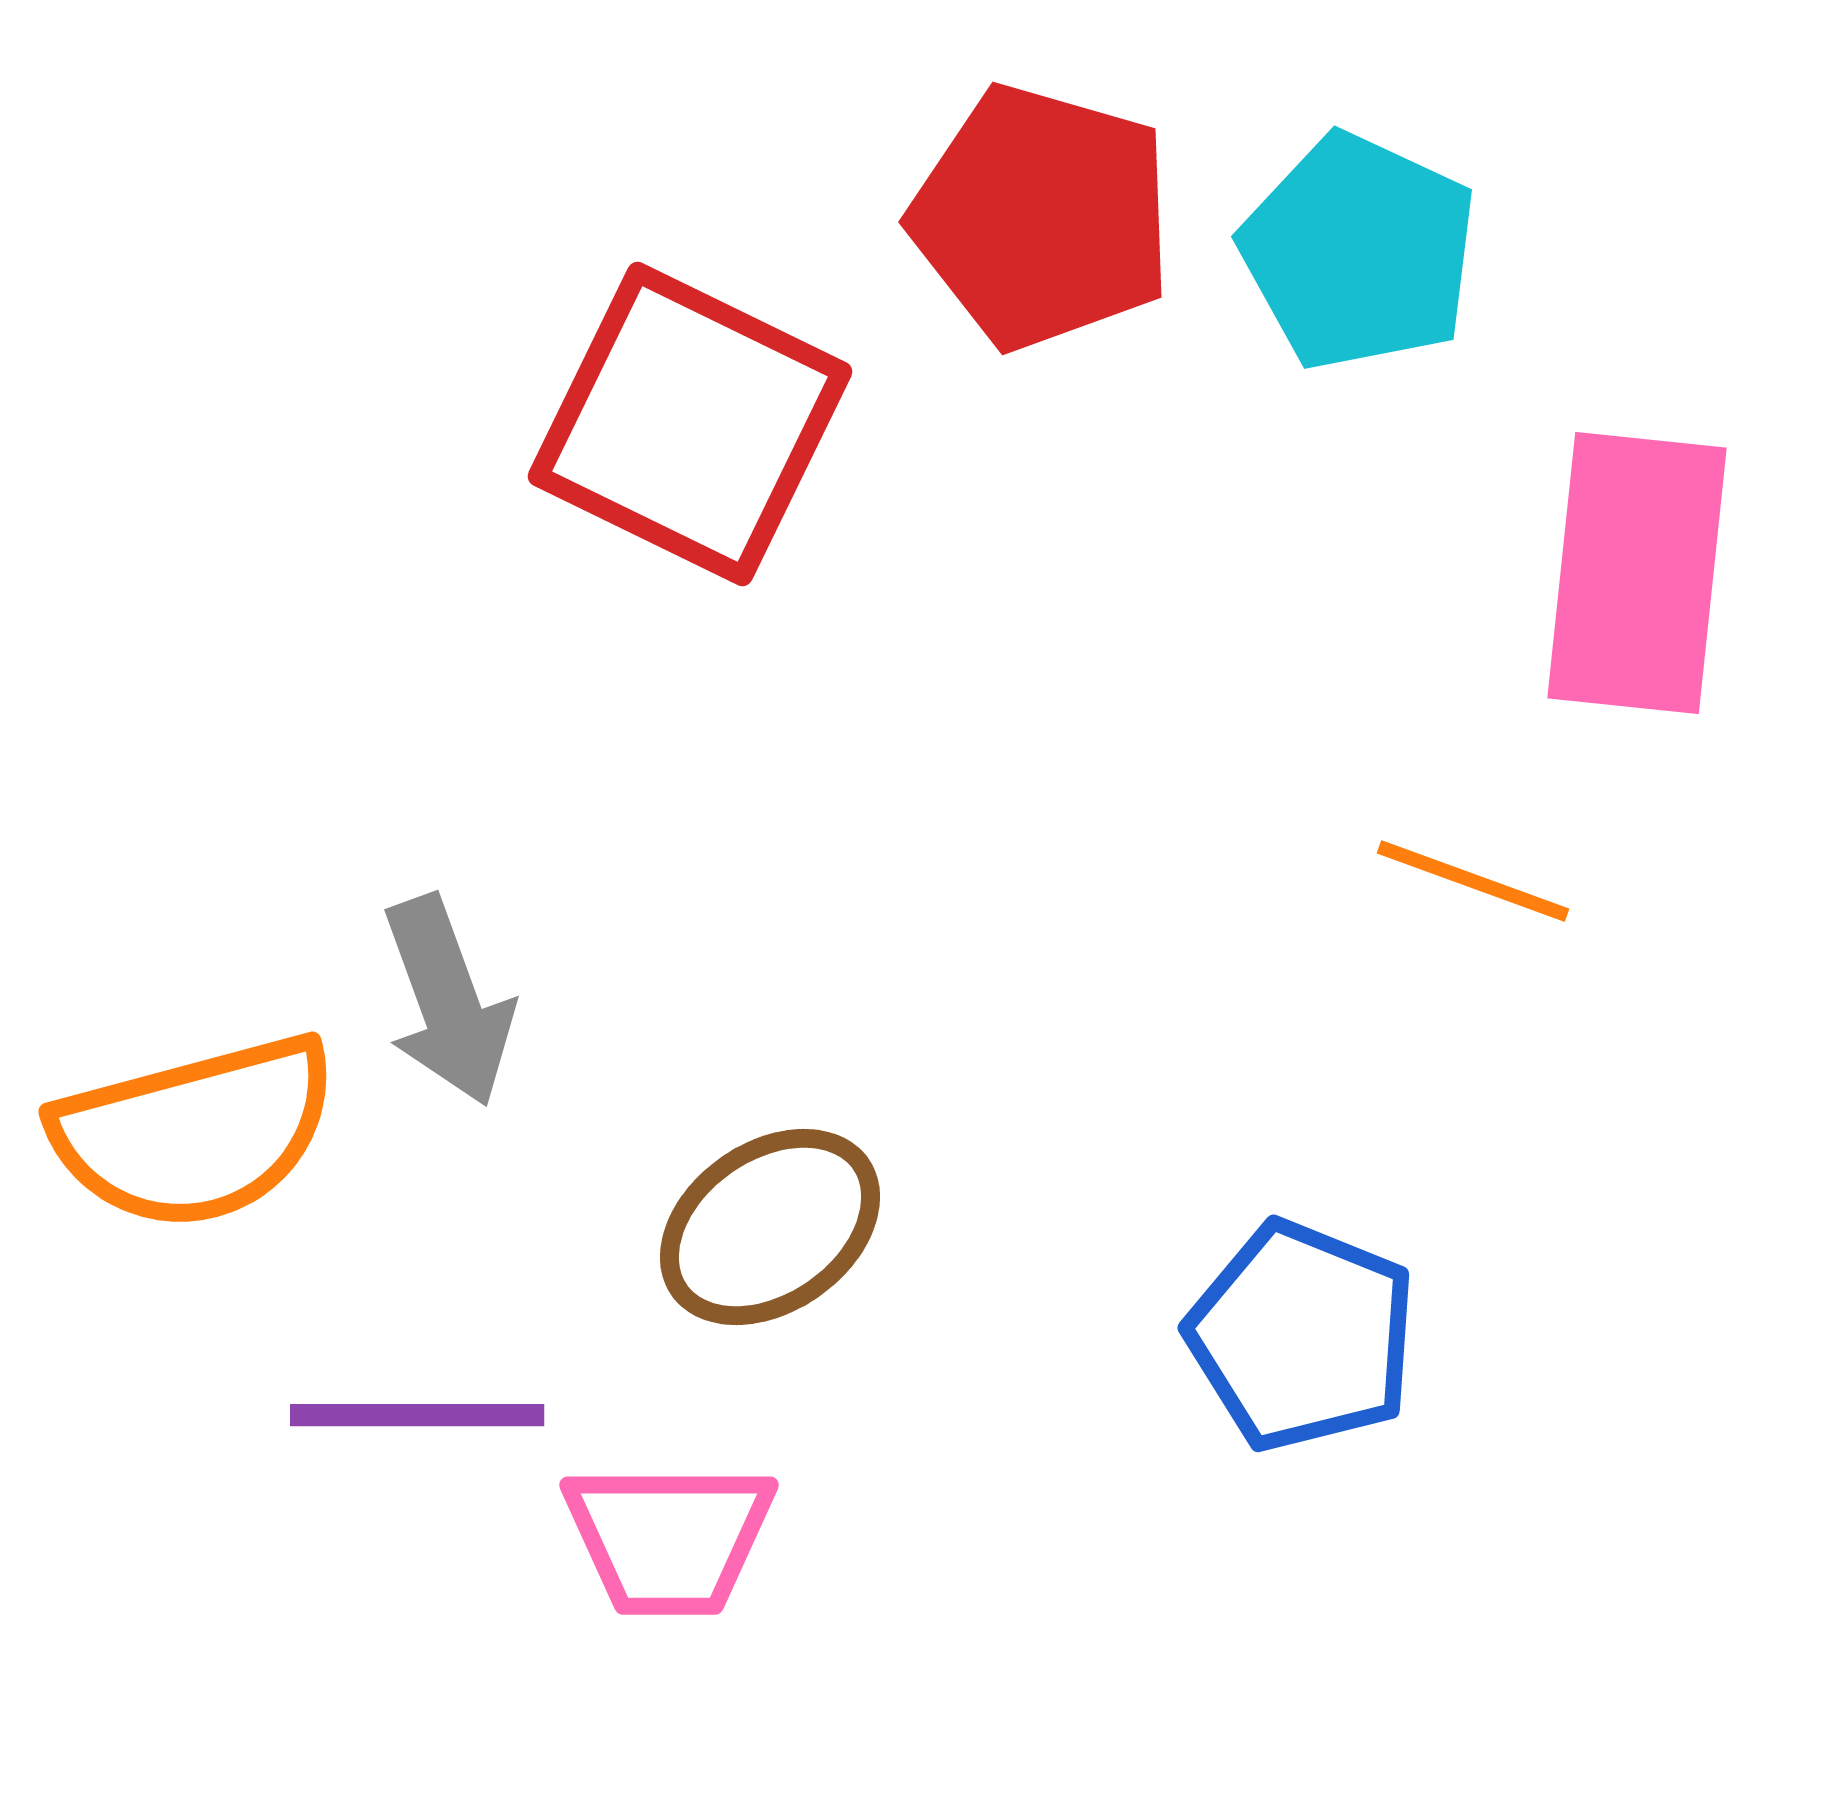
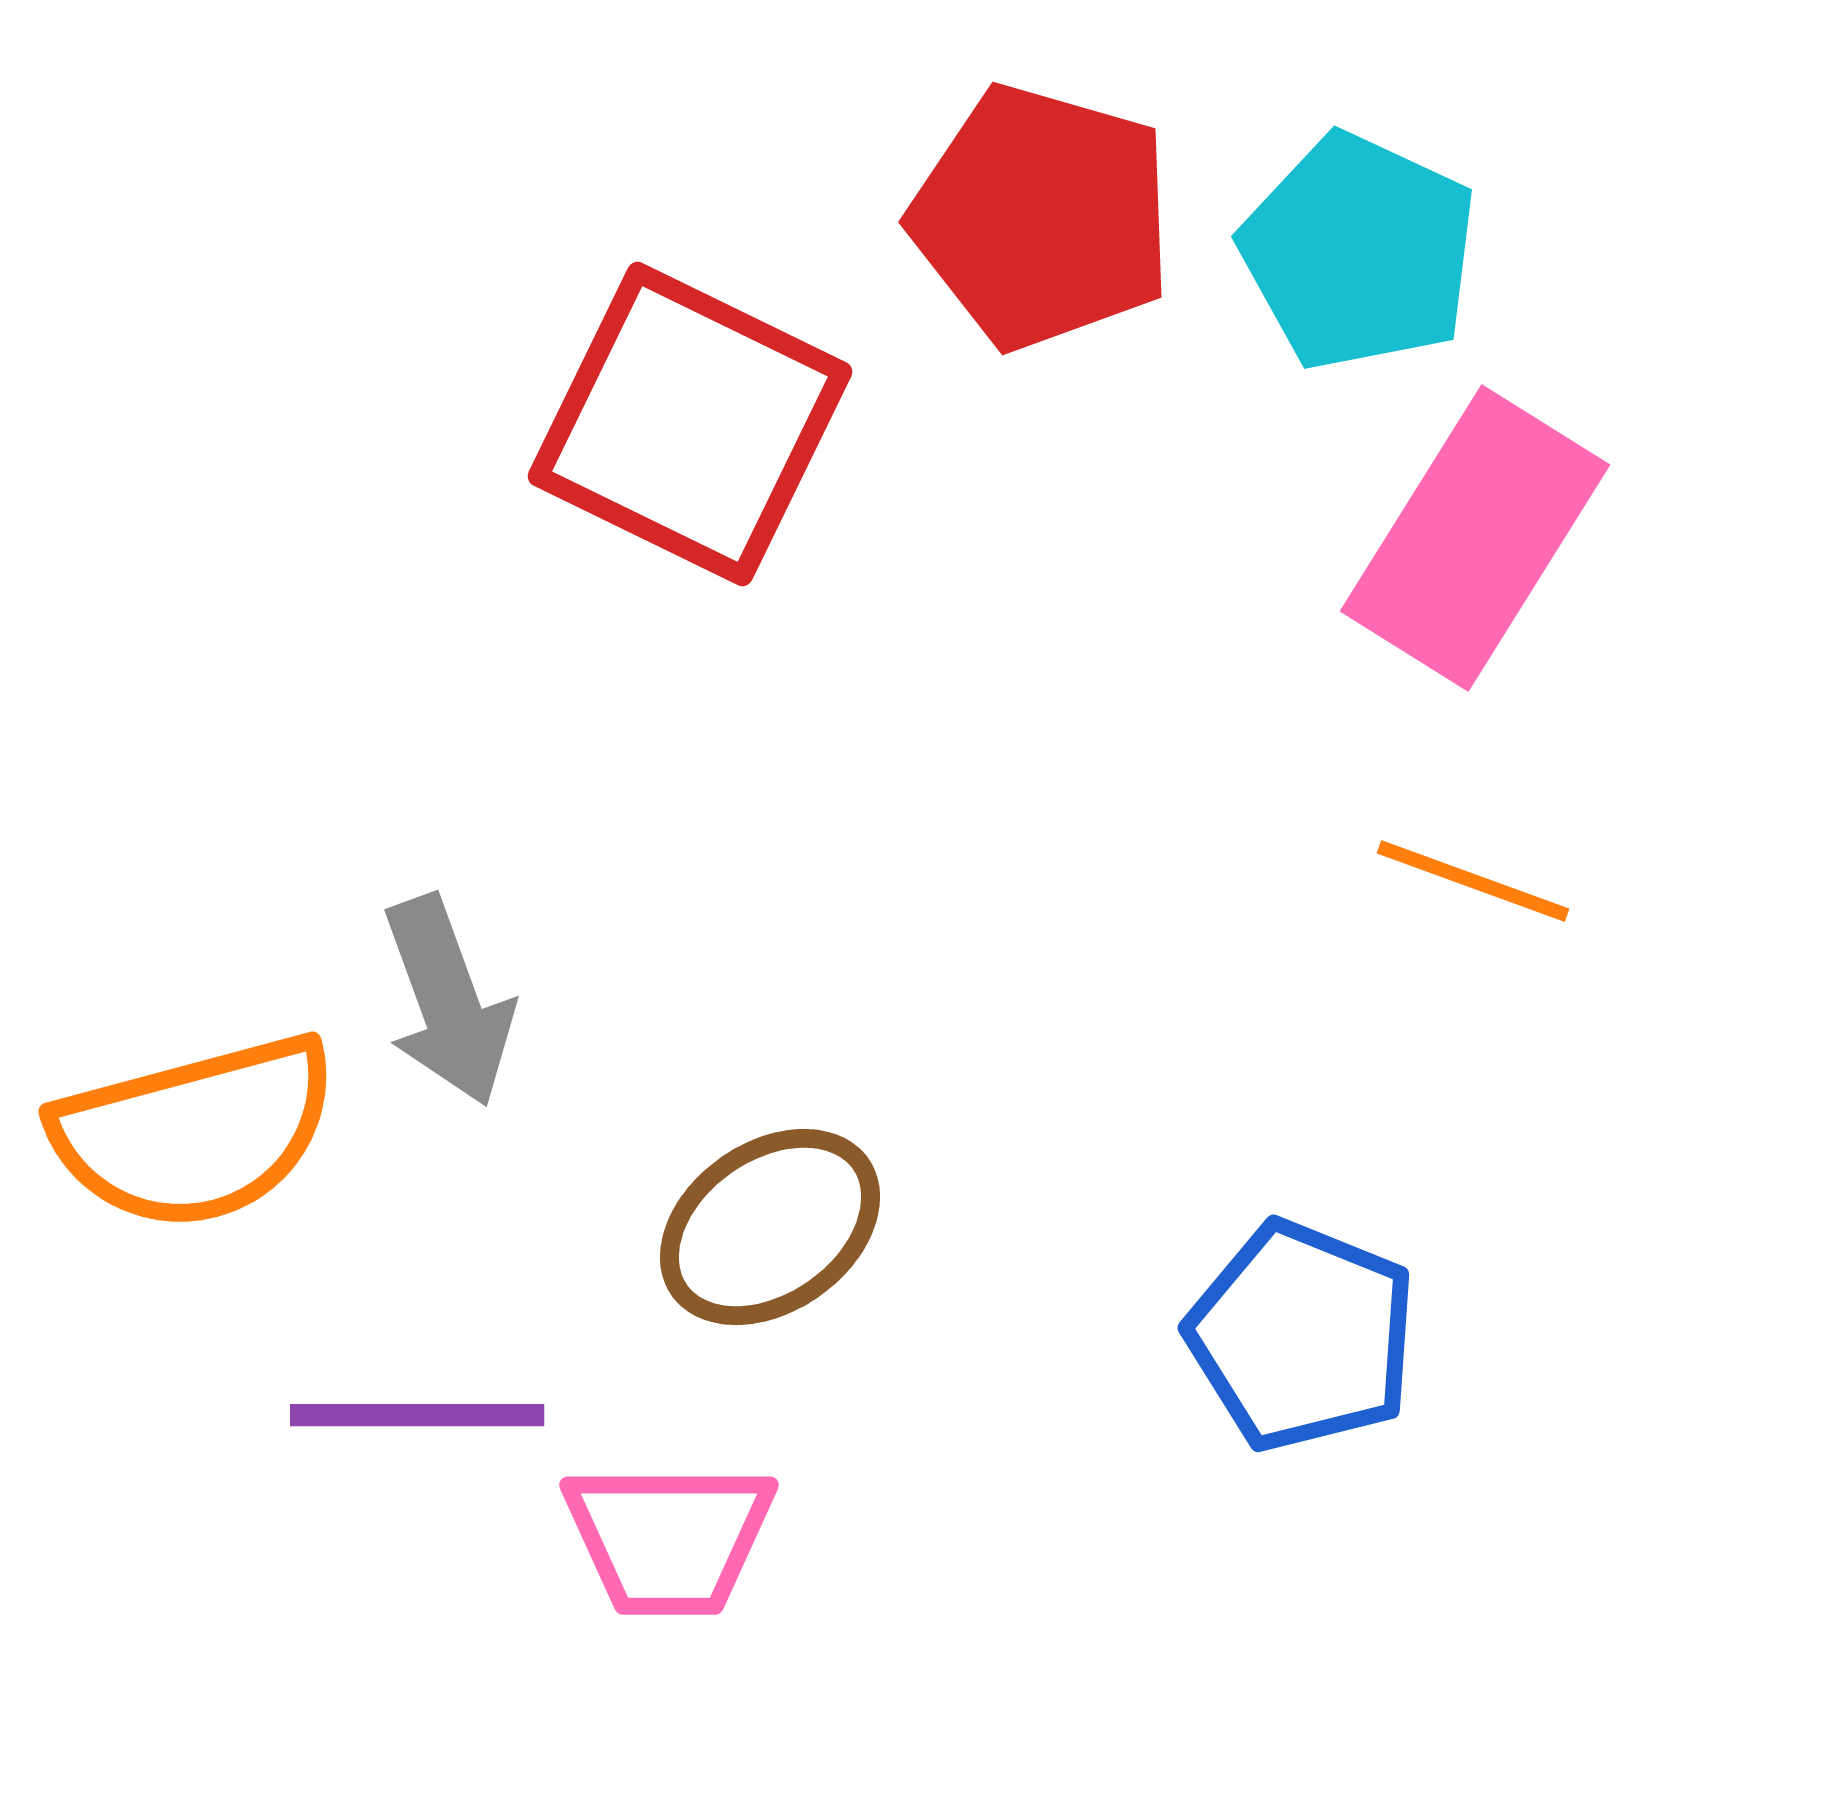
pink rectangle: moved 162 px left, 35 px up; rotated 26 degrees clockwise
